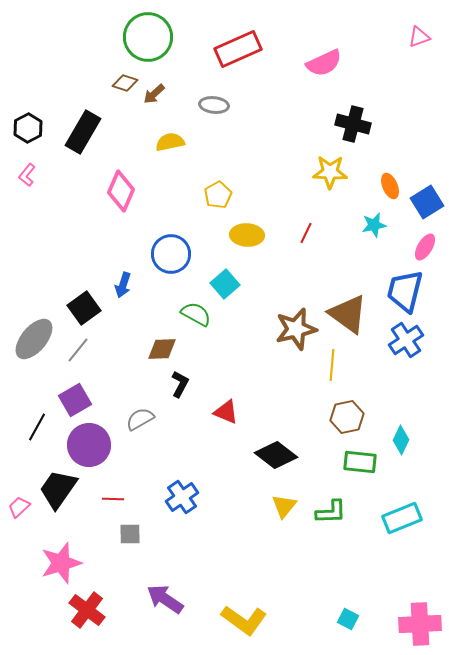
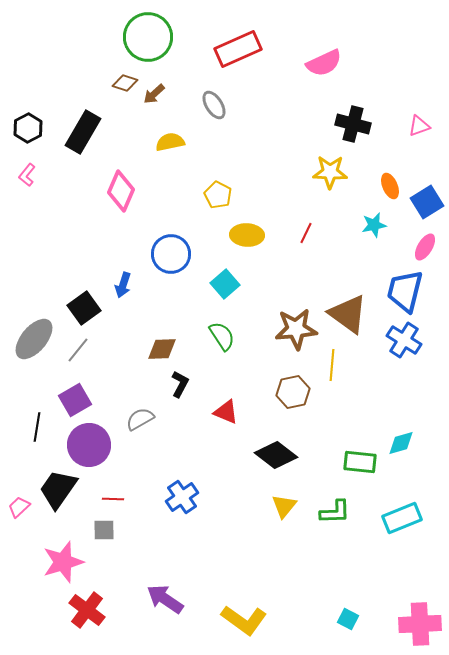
pink triangle at (419, 37): moved 89 px down
gray ellipse at (214, 105): rotated 52 degrees clockwise
yellow pentagon at (218, 195): rotated 16 degrees counterclockwise
green semicircle at (196, 314): moved 26 px right, 22 px down; rotated 28 degrees clockwise
brown star at (296, 329): rotated 9 degrees clockwise
blue cross at (406, 340): moved 2 px left; rotated 24 degrees counterclockwise
brown hexagon at (347, 417): moved 54 px left, 25 px up
black line at (37, 427): rotated 20 degrees counterclockwise
cyan diamond at (401, 440): moved 3 px down; rotated 48 degrees clockwise
green L-shape at (331, 512): moved 4 px right
gray square at (130, 534): moved 26 px left, 4 px up
pink star at (61, 563): moved 2 px right, 1 px up
